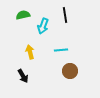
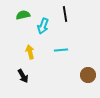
black line: moved 1 px up
brown circle: moved 18 px right, 4 px down
